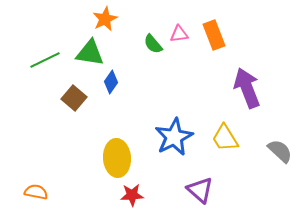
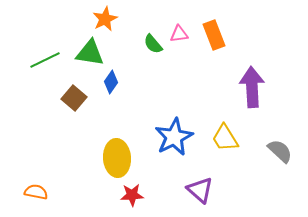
purple arrow: moved 5 px right, 1 px up; rotated 18 degrees clockwise
